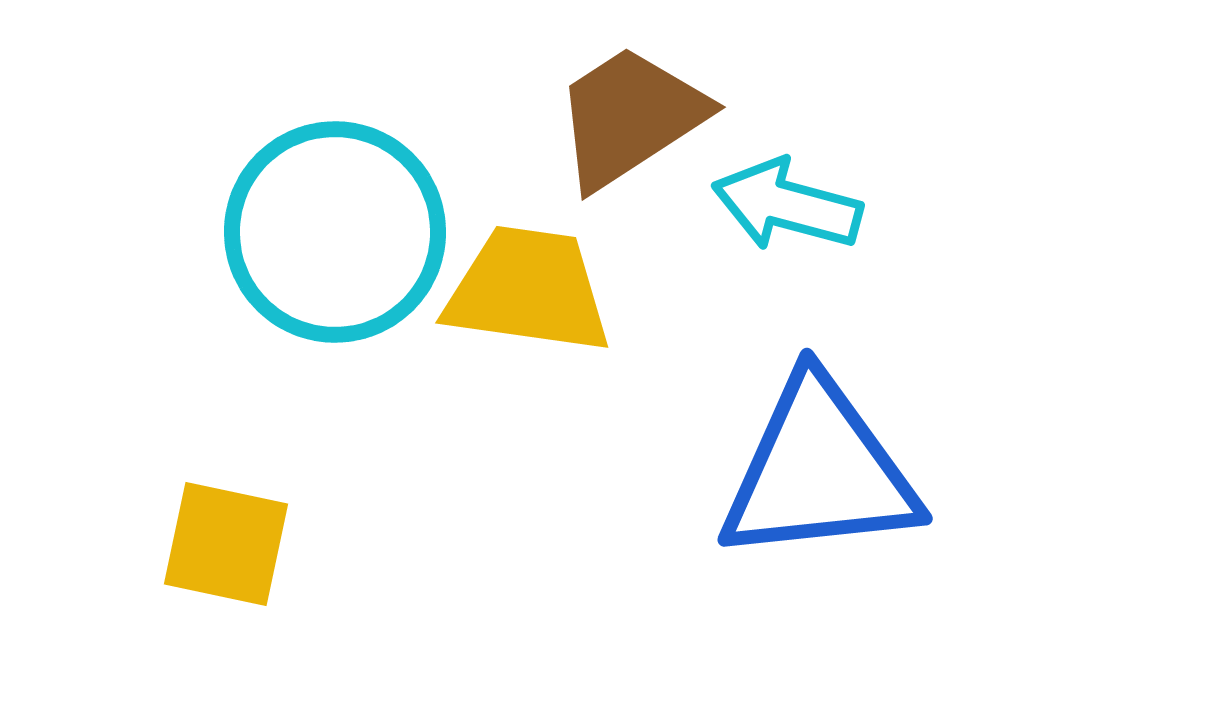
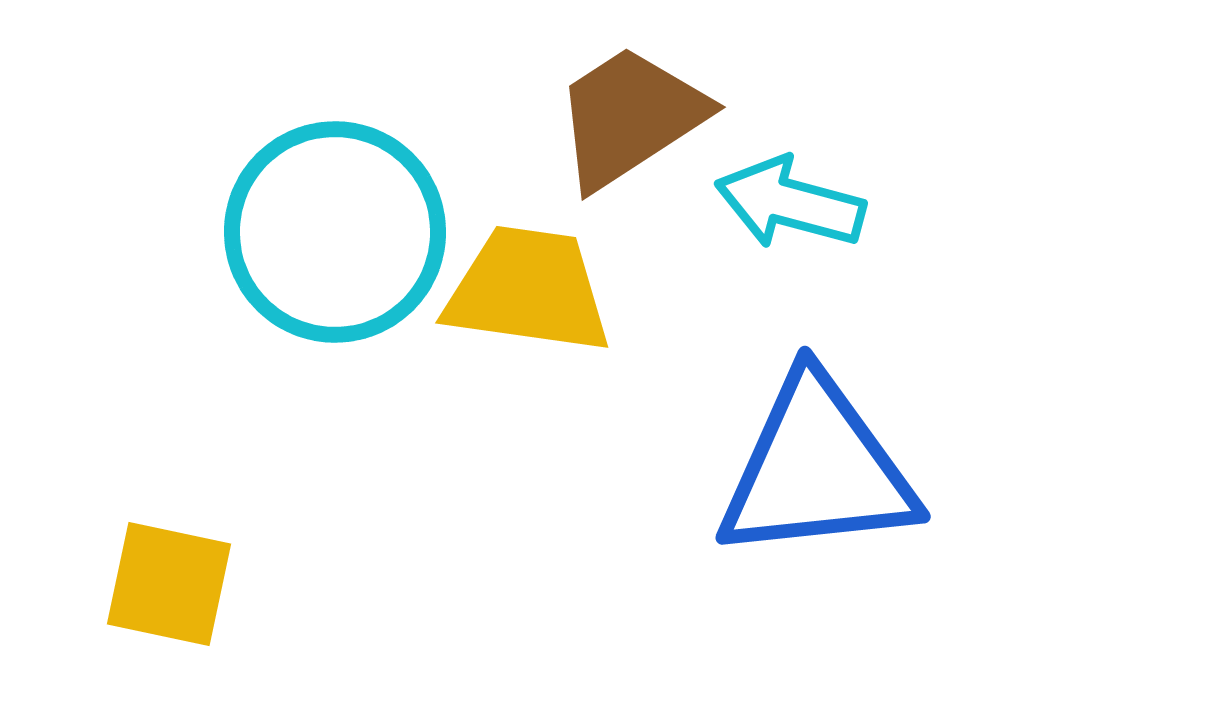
cyan arrow: moved 3 px right, 2 px up
blue triangle: moved 2 px left, 2 px up
yellow square: moved 57 px left, 40 px down
